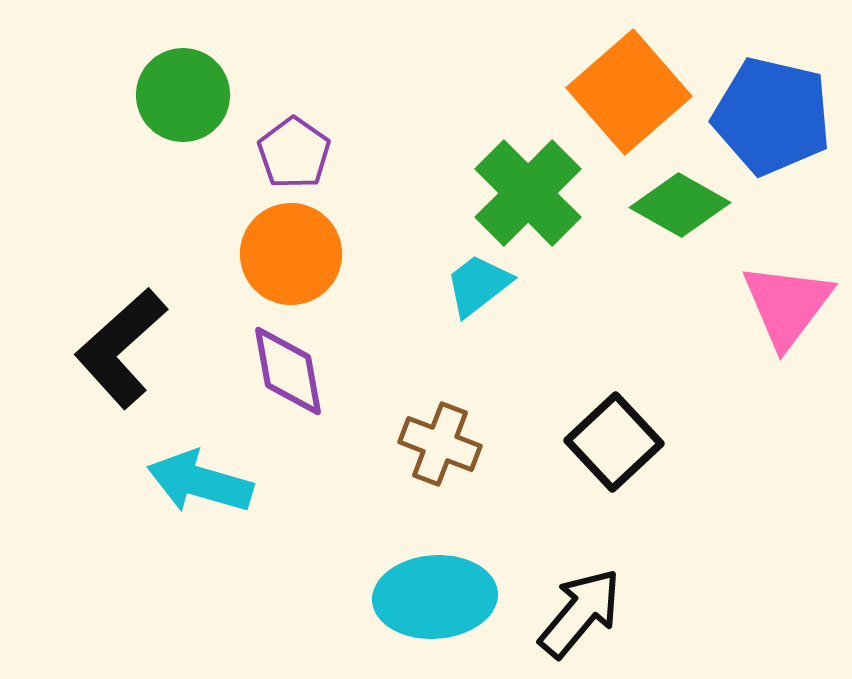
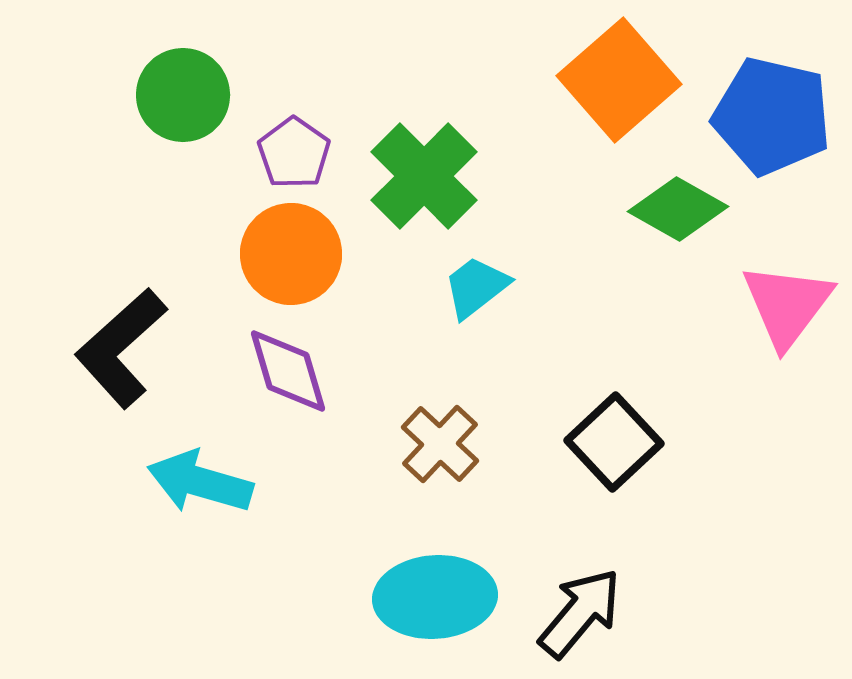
orange square: moved 10 px left, 12 px up
green cross: moved 104 px left, 17 px up
green diamond: moved 2 px left, 4 px down
cyan trapezoid: moved 2 px left, 2 px down
purple diamond: rotated 6 degrees counterclockwise
brown cross: rotated 22 degrees clockwise
